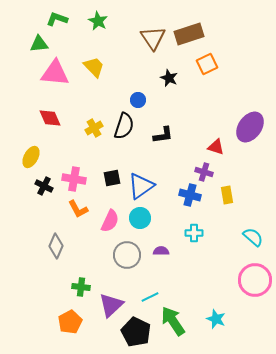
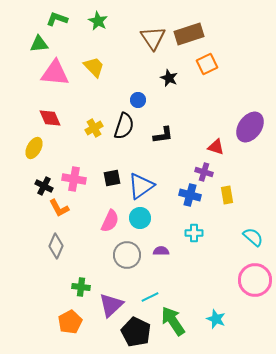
yellow ellipse: moved 3 px right, 9 px up
orange L-shape: moved 19 px left, 1 px up
